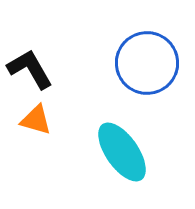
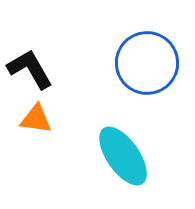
orange triangle: moved 1 px up; rotated 8 degrees counterclockwise
cyan ellipse: moved 1 px right, 4 px down
